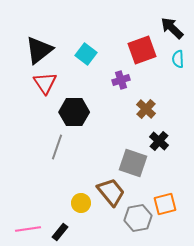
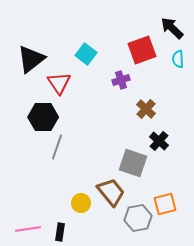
black triangle: moved 8 px left, 9 px down
red triangle: moved 14 px right
black hexagon: moved 31 px left, 5 px down
black rectangle: rotated 30 degrees counterclockwise
